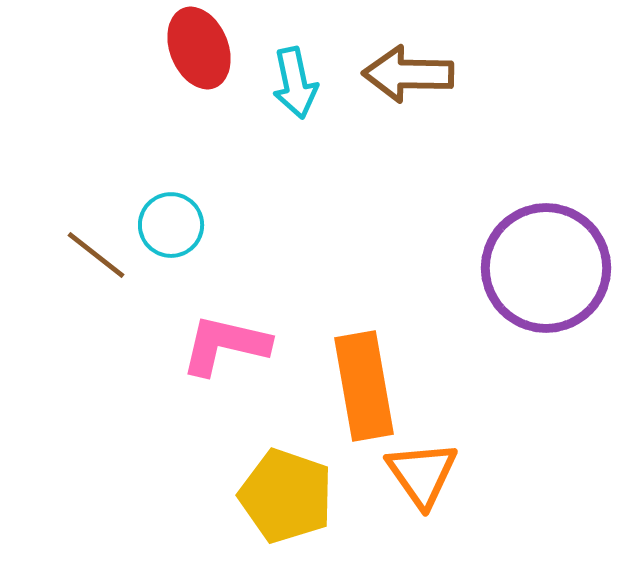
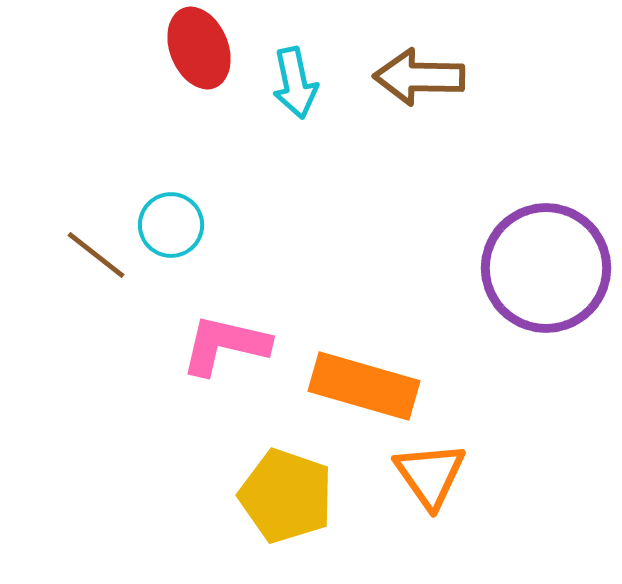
brown arrow: moved 11 px right, 3 px down
orange rectangle: rotated 64 degrees counterclockwise
orange triangle: moved 8 px right, 1 px down
